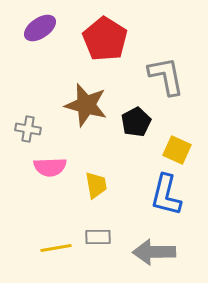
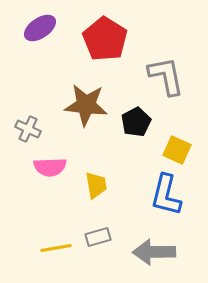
brown star: rotated 9 degrees counterclockwise
gray cross: rotated 15 degrees clockwise
gray rectangle: rotated 15 degrees counterclockwise
